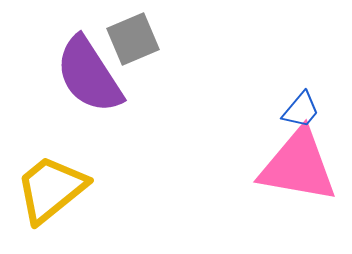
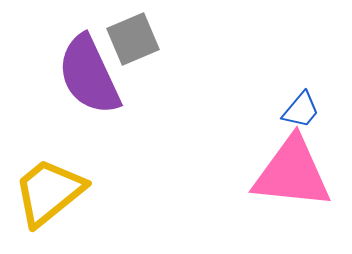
purple semicircle: rotated 8 degrees clockwise
pink triangle: moved 6 px left, 7 px down; rotated 4 degrees counterclockwise
yellow trapezoid: moved 2 px left, 3 px down
